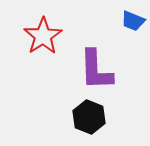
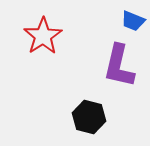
purple L-shape: moved 23 px right, 4 px up; rotated 15 degrees clockwise
black hexagon: rotated 8 degrees counterclockwise
